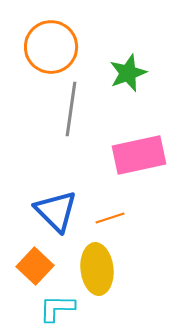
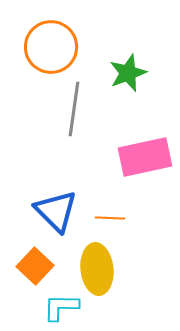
gray line: moved 3 px right
pink rectangle: moved 6 px right, 2 px down
orange line: rotated 20 degrees clockwise
cyan L-shape: moved 4 px right, 1 px up
